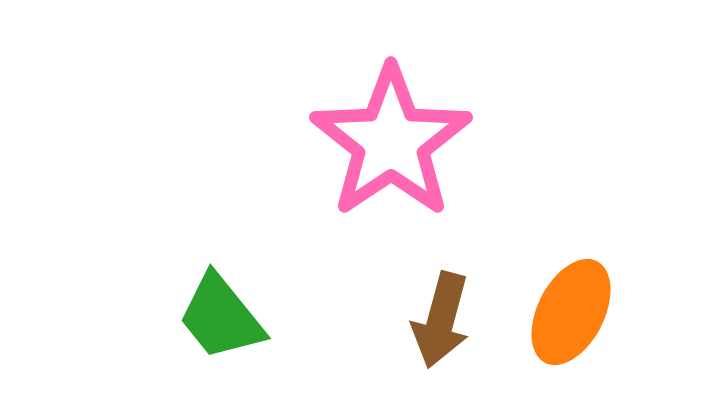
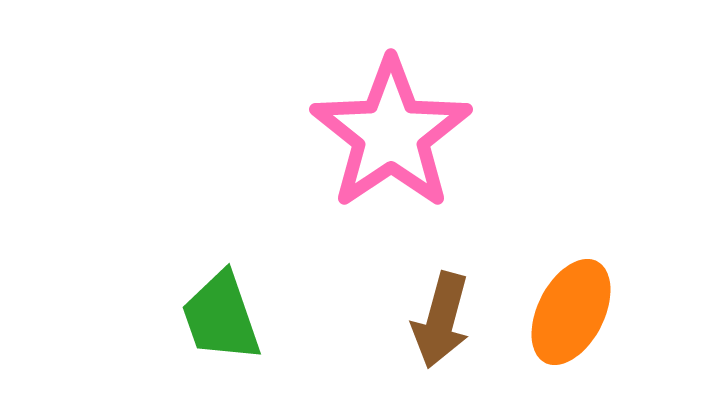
pink star: moved 8 px up
green trapezoid: rotated 20 degrees clockwise
